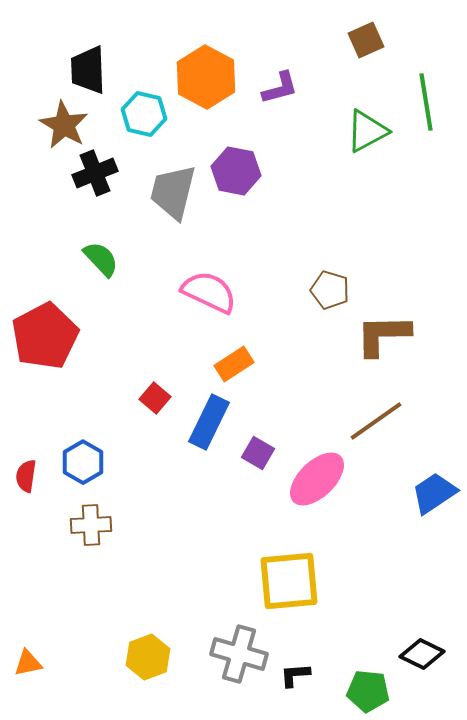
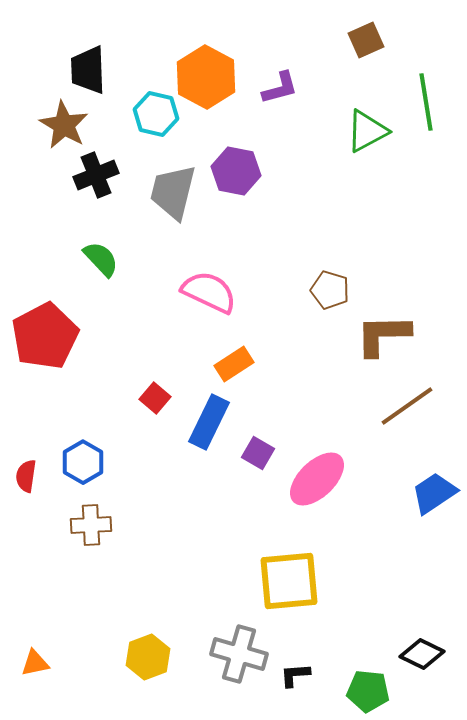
cyan hexagon: moved 12 px right
black cross: moved 1 px right, 2 px down
brown line: moved 31 px right, 15 px up
orange triangle: moved 7 px right
